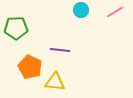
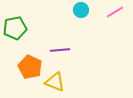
green pentagon: moved 1 px left; rotated 10 degrees counterclockwise
purple line: rotated 12 degrees counterclockwise
yellow triangle: rotated 15 degrees clockwise
